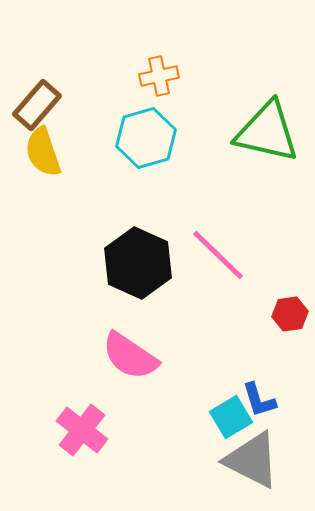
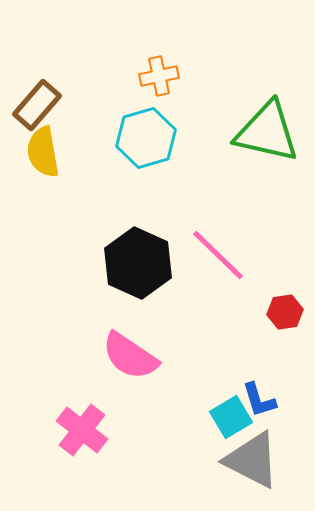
yellow semicircle: rotated 9 degrees clockwise
red hexagon: moved 5 px left, 2 px up
